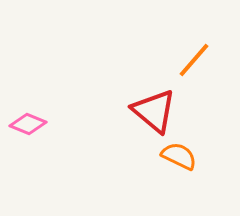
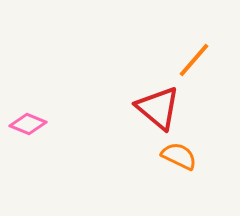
red triangle: moved 4 px right, 3 px up
